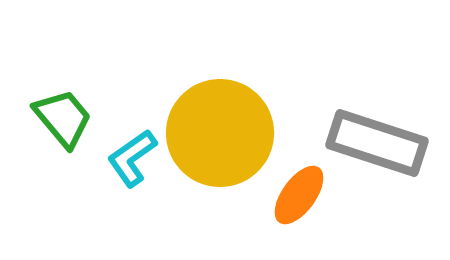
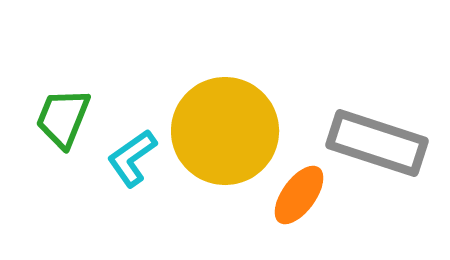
green trapezoid: rotated 118 degrees counterclockwise
yellow circle: moved 5 px right, 2 px up
